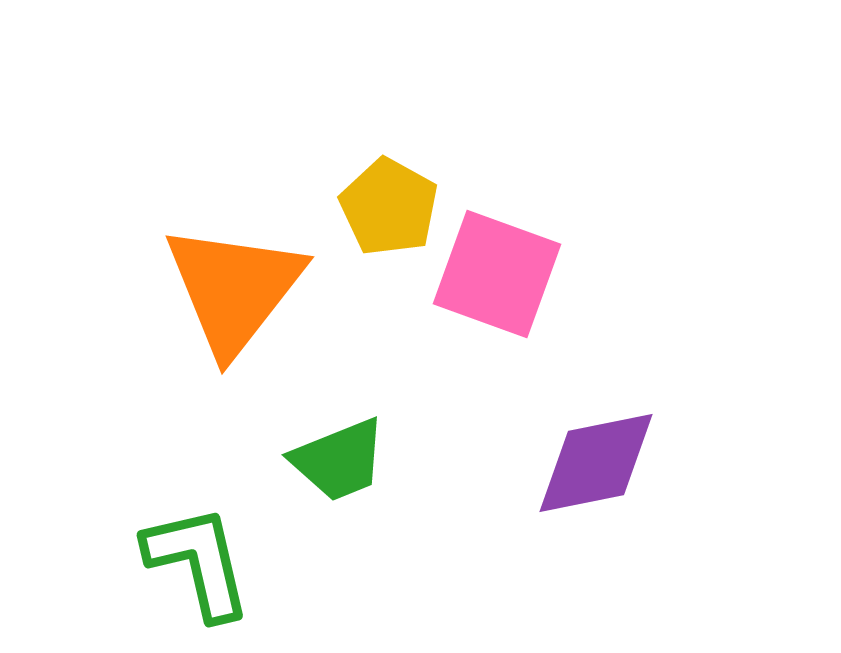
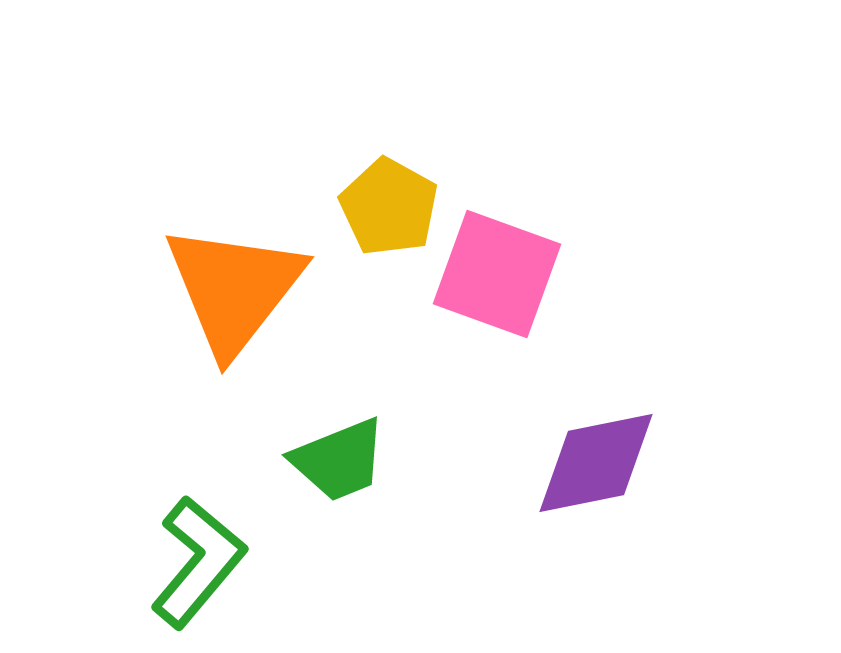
green L-shape: rotated 53 degrees clockwise
